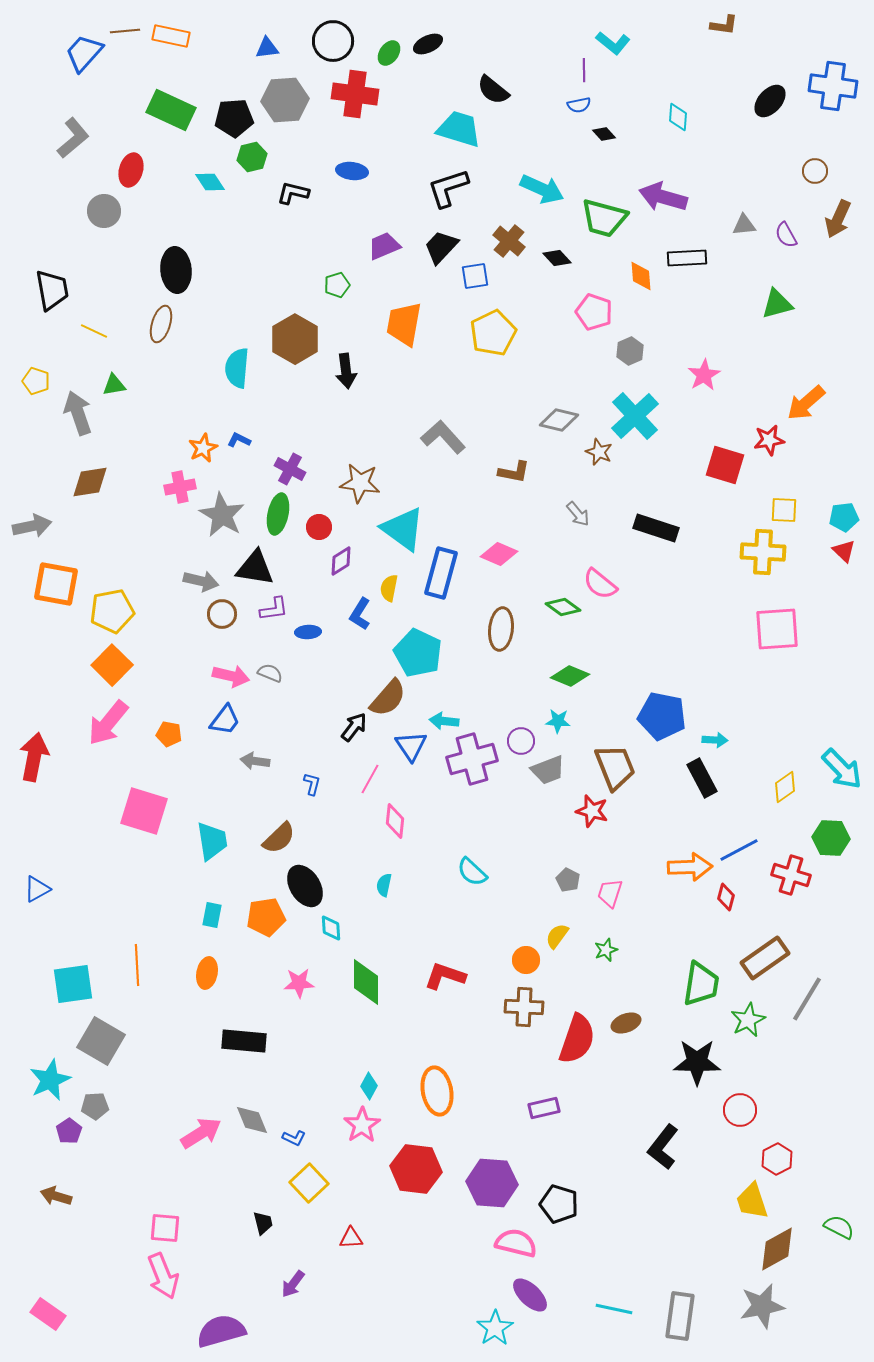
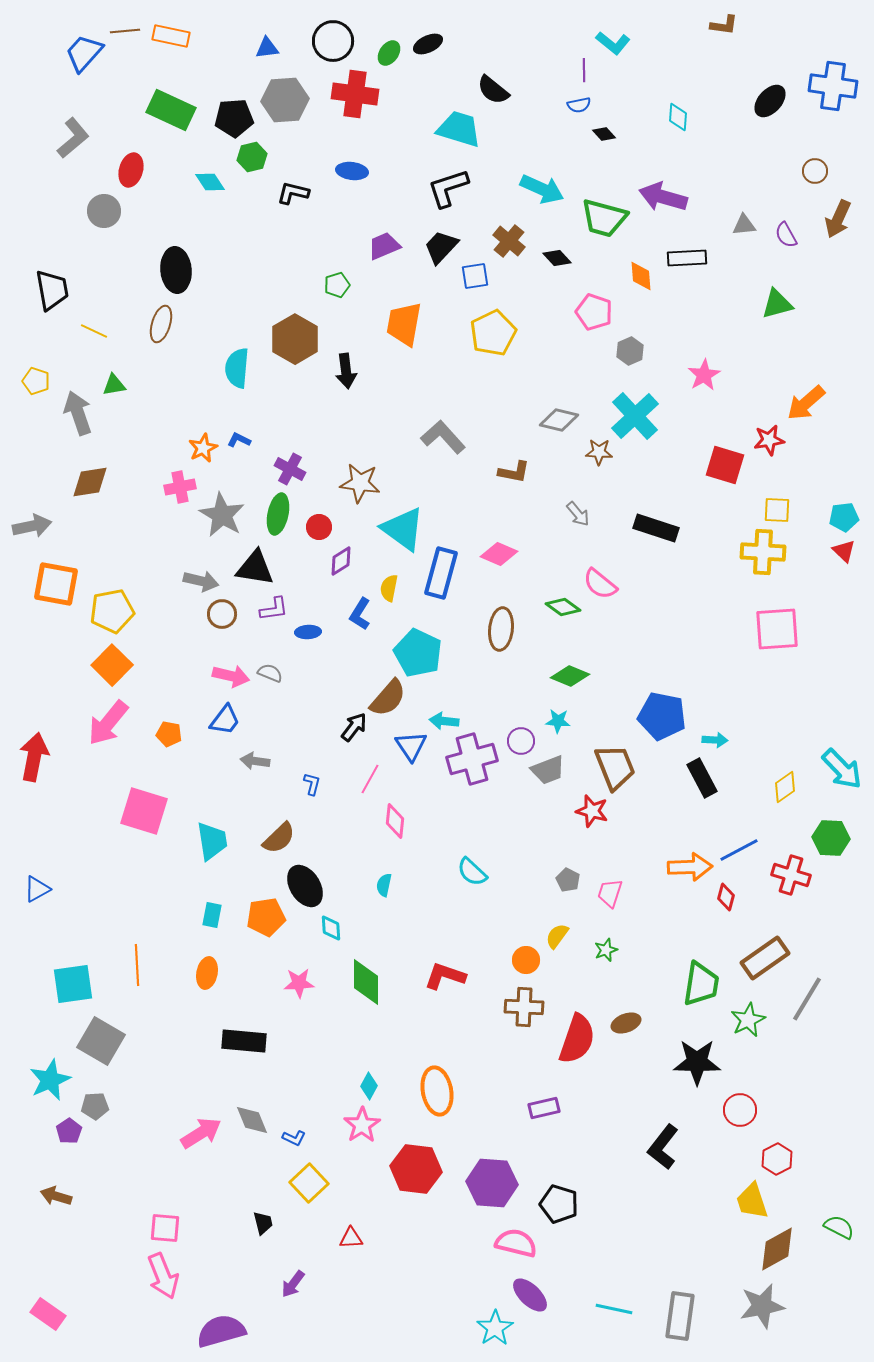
brown star at (599, 452): rotated 20 degrees counterclockwise
yellow square at (784, 510): moved 7 px left
